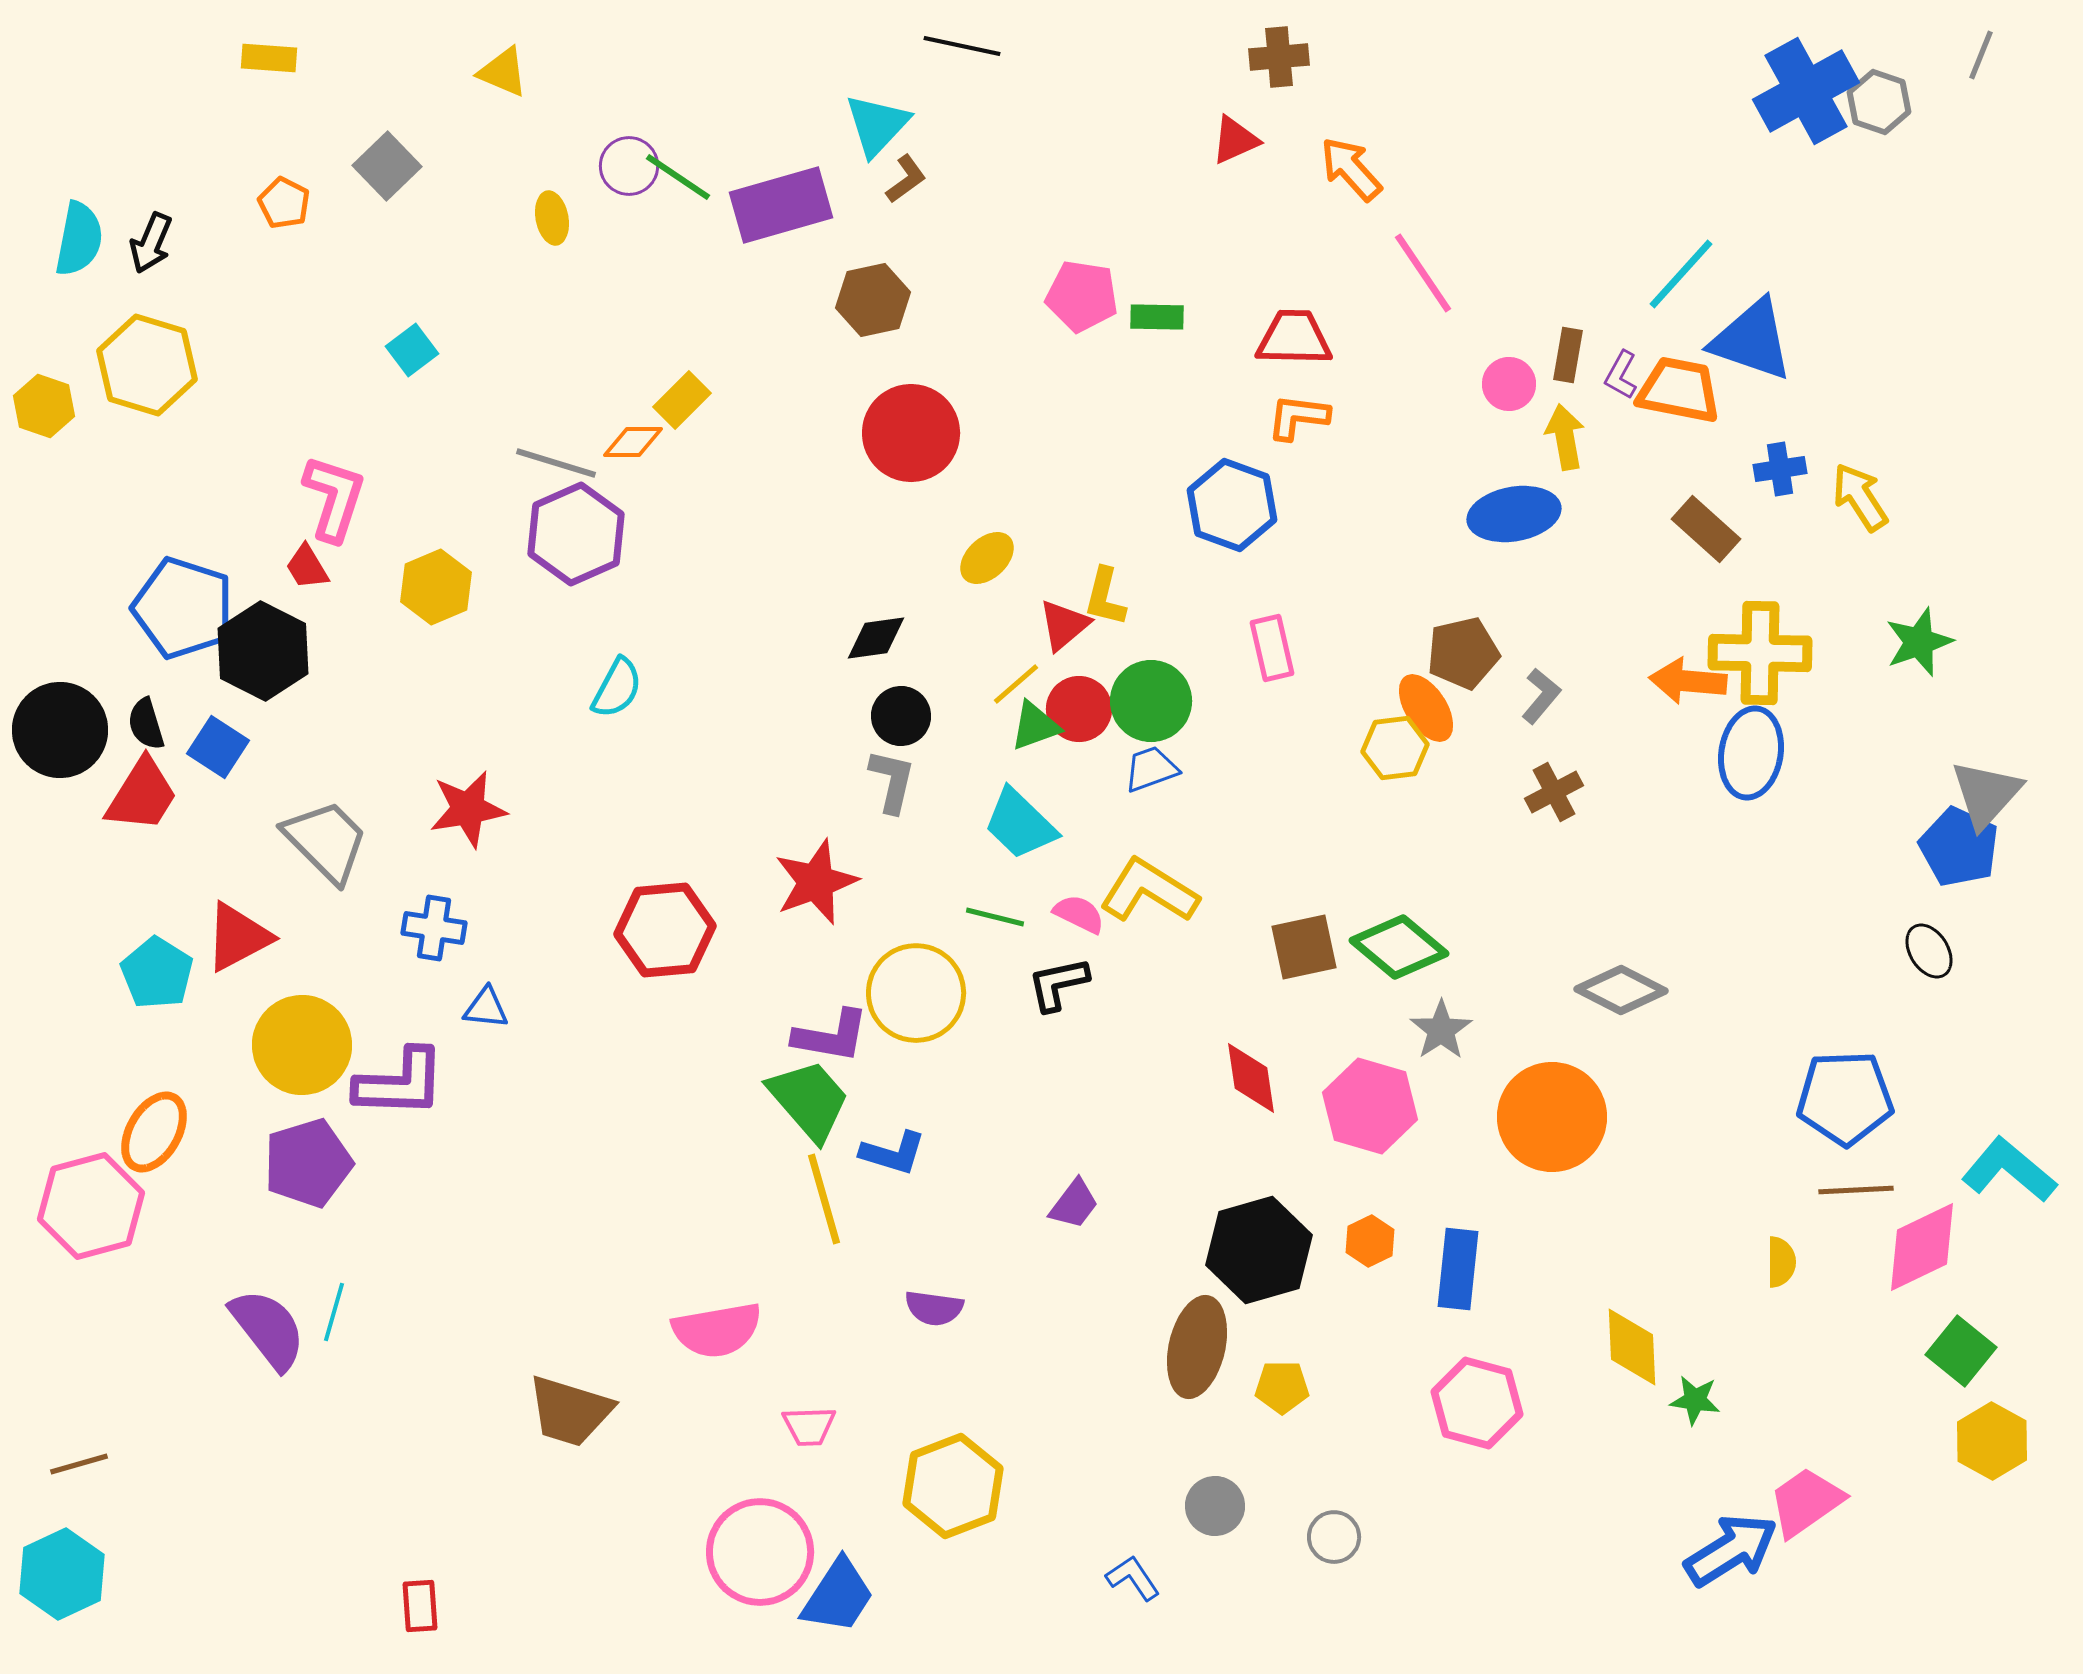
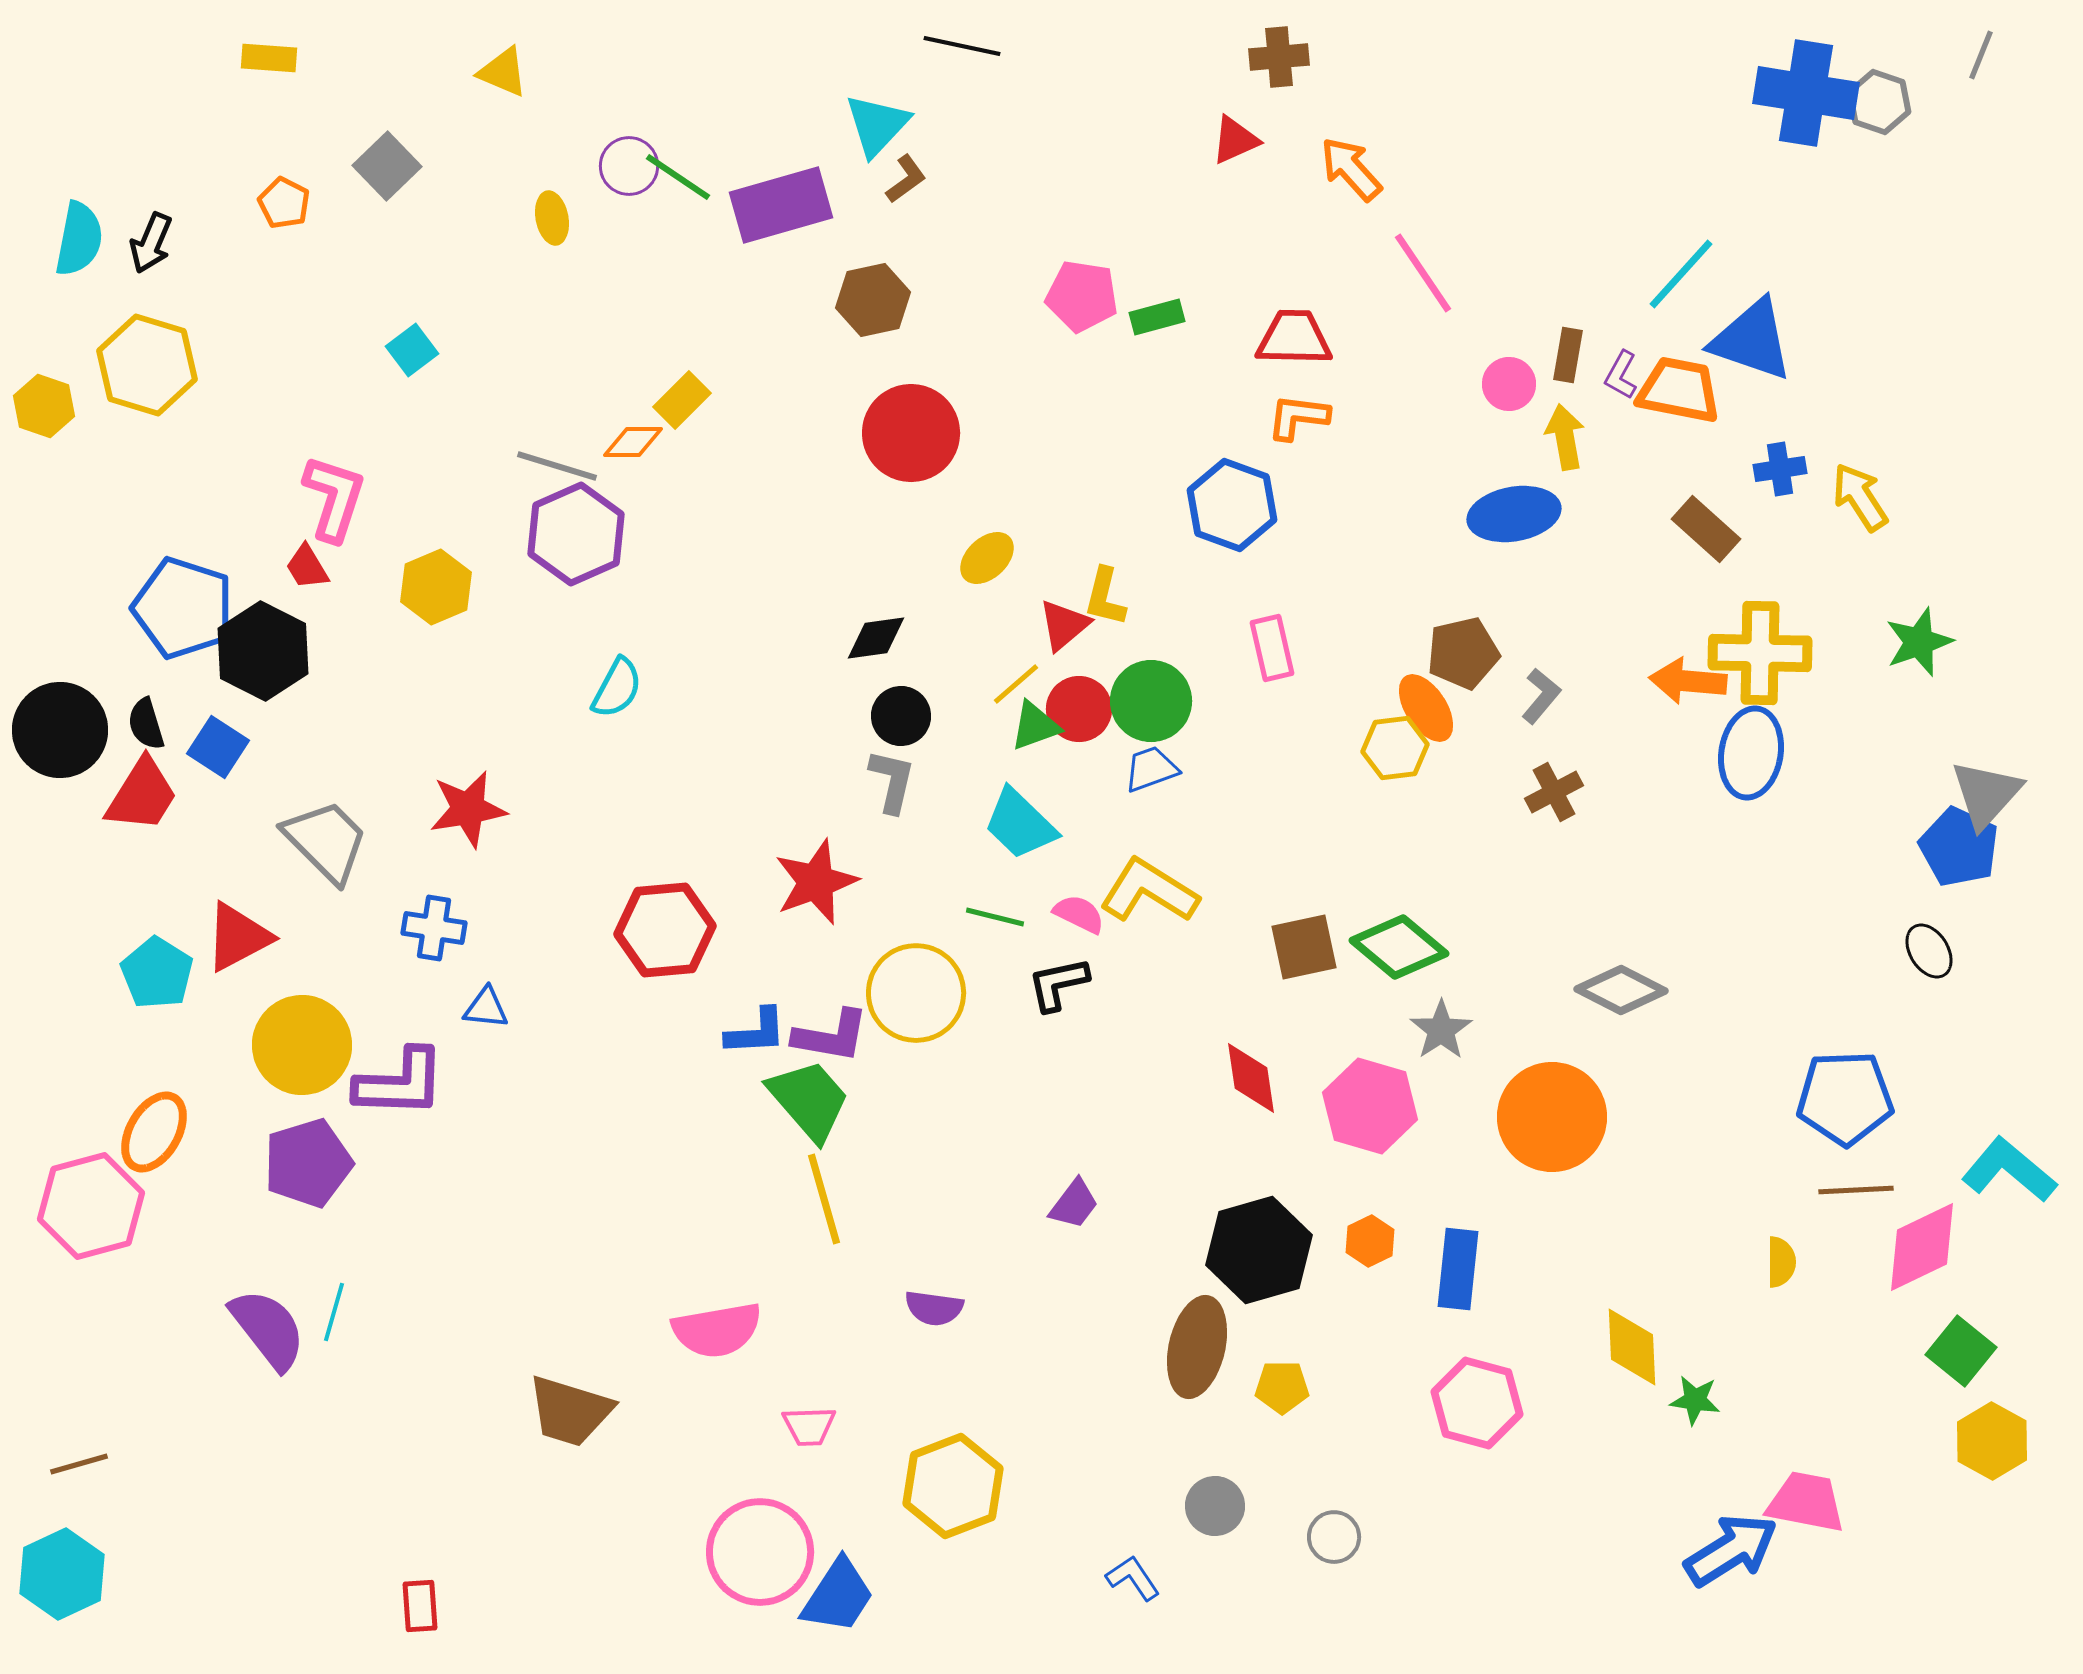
blue cross at (1806, 91): moved 2 px down; rotated 38 degrees clockwise
green rectangle at (1157, 317): rotated 16 degrees counterclockwise
gray line at (556, 463): moved 1 px right, 3 px down
blue L-shape at (893, 1153): moved 137 px left, 121 px up; rotated 20 degrees counterclockwise
pink trapezoid at (1806, 1502): rotated 46 degrees clockwise
